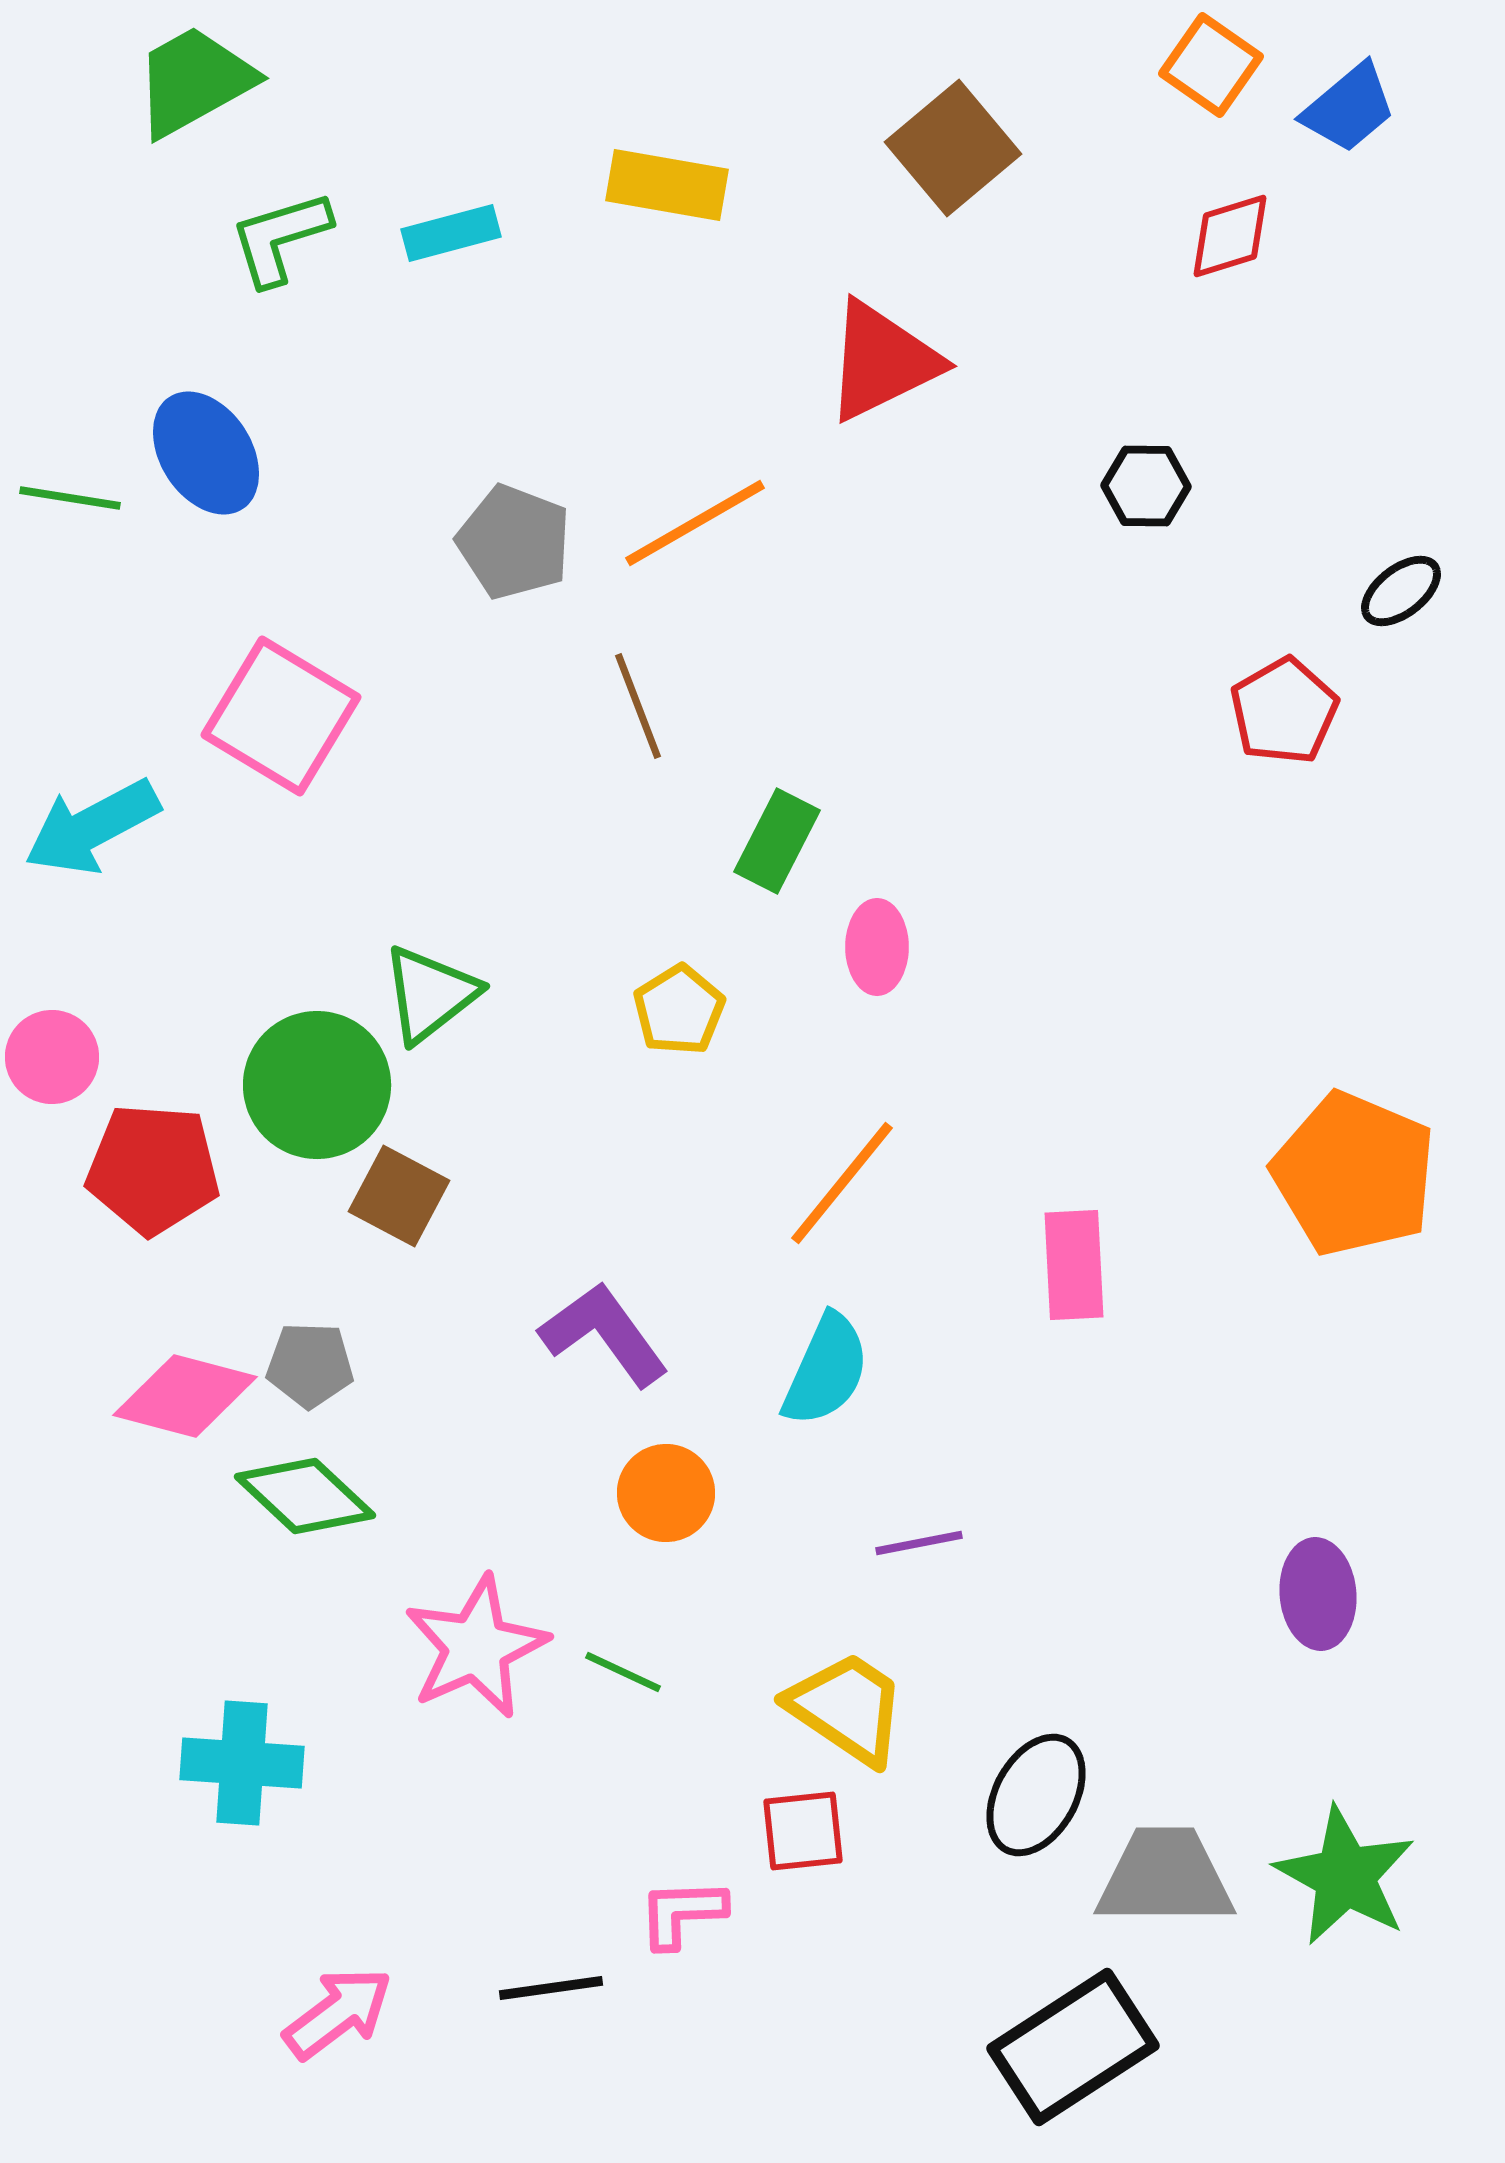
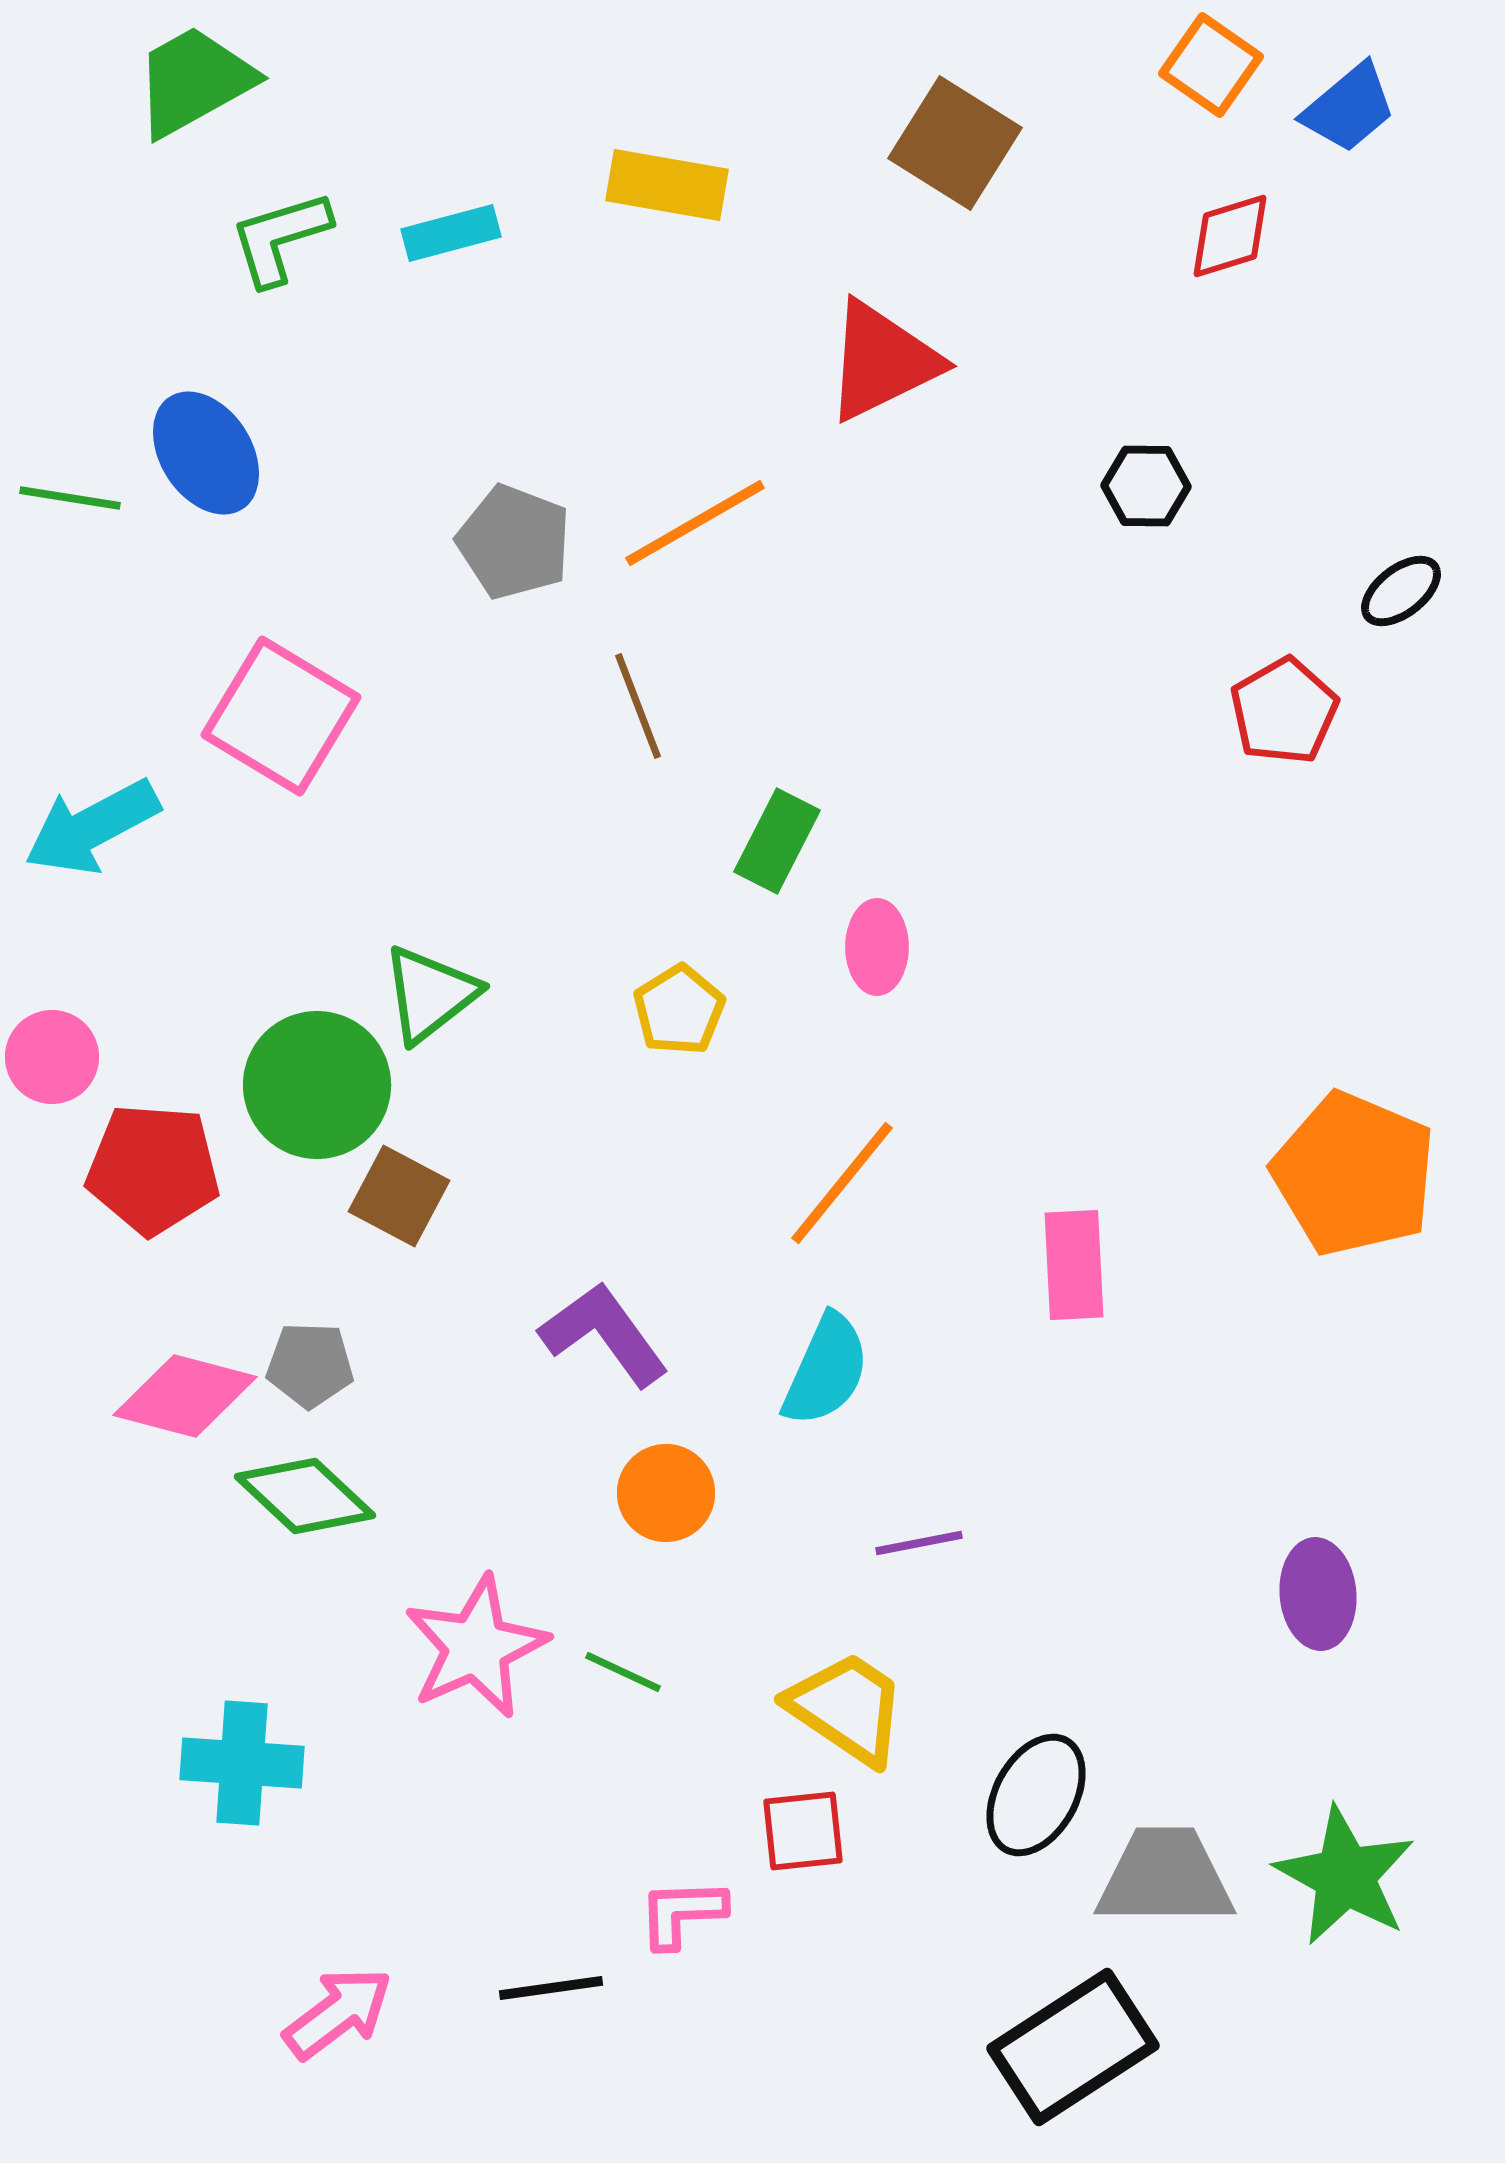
brown square at (953, 148): moved 2 px right, 5 px up; rotated 18 degrees counterclockwise
